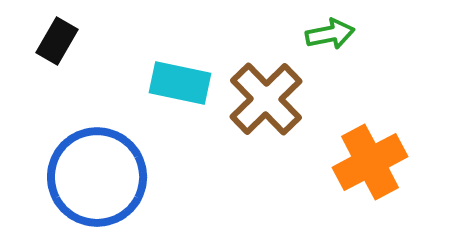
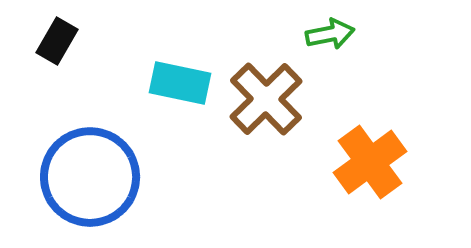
orange cross: rotated 8 degrees counterclockwise
blue circle: moved 7 px left
